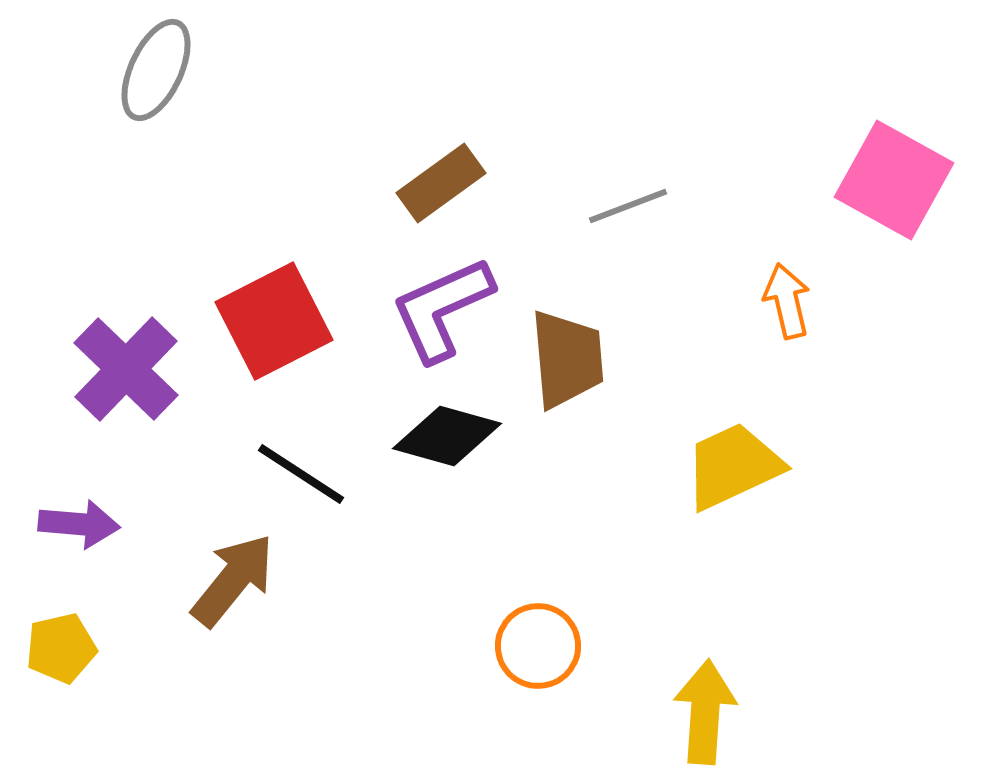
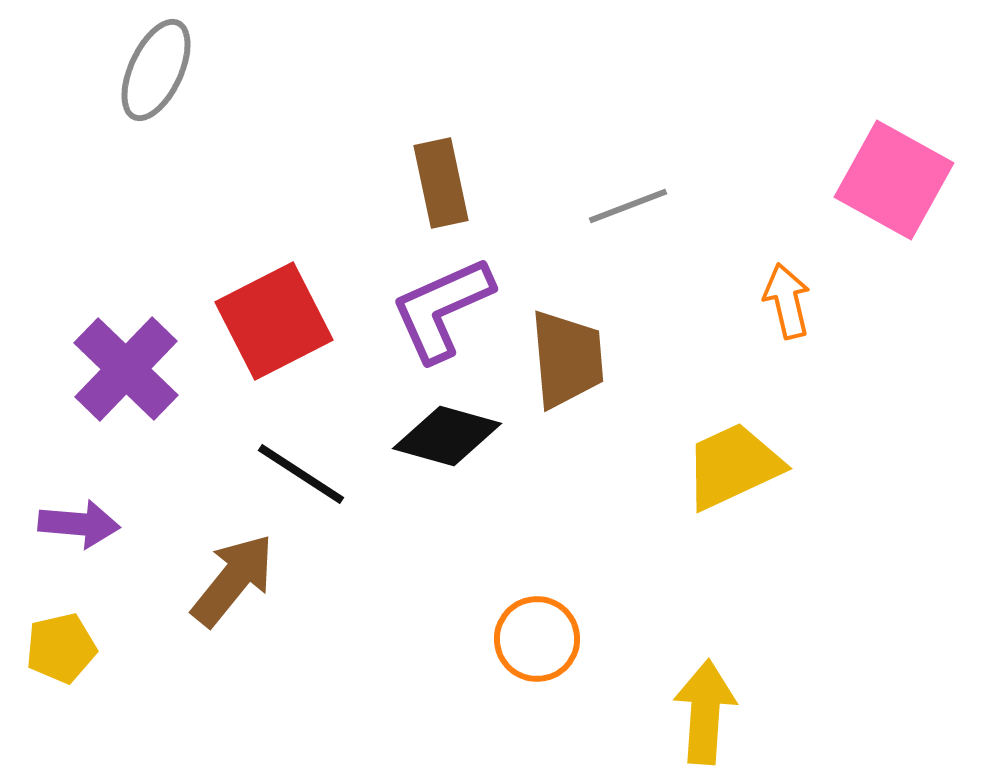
brown rectangle: rotated 66 degrees counterclockwise
orange circle: moved 1 px left, 7 px up
